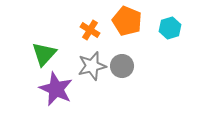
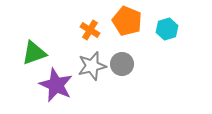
cyan hexagon: moved 3 px left, 1 px down
green triangle: moved 10 px left, 1 px up; rotated 28 degrees clockwise
gray circle: moved 2 px up
purple star: moved 4 px up
